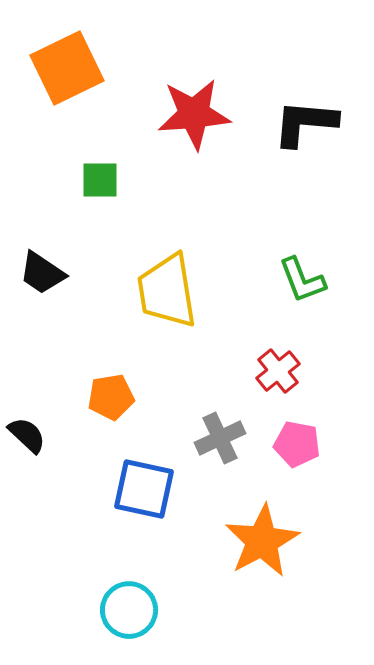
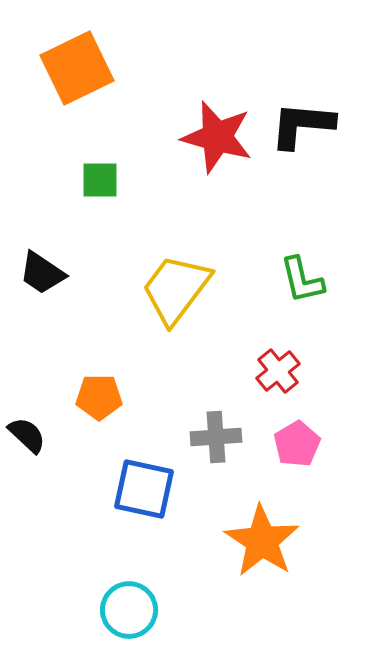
orange square: moved 10 px right
red star: moved 23 px right, 23 px down; rotated 20 degrees clockwise
black L-shape: moved 3 px left, 2 px down
green L-shape: rotated 8 degrees clockwise
yellow trapezoid: moved 9 px right, 2 px up; rotated 46 degrees clockwise
orange pentagon: moved 12 px left; rotated 9 degrees clockwise
gray cross: moved 4 px left, 1 px up; rotated 21 degrees clockwise
pink pentagon: rotated 30 degrees clockwise
orange star: rotated 10 degrees counterclockwise
